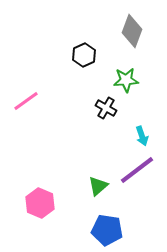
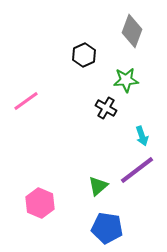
blue pentagon: moved 2 px up
